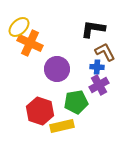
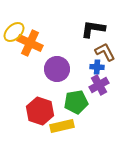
yellow ellipse: moved 5 px left, 5 px down
